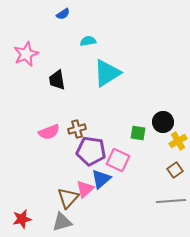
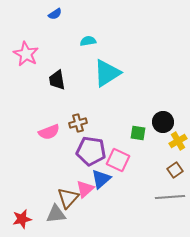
blue semicircle: moved 8 px left
pink star: rotated 20 degrees counterclockwise
brown cross: moved 1 px right, 6 px up
gray line: moved 1 px left, 4 px up
gray triangle: moved 6 px left, 8 px up; rotated 10 degrees clockwise
